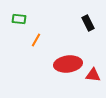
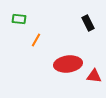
red triangle: moved 1 px right, 1 px down
